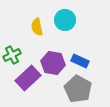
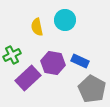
gray pentagon: moved 14 px right
